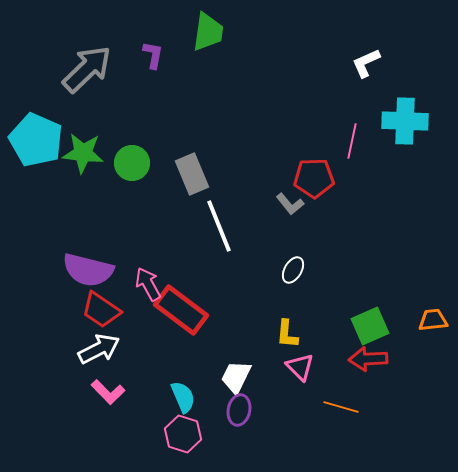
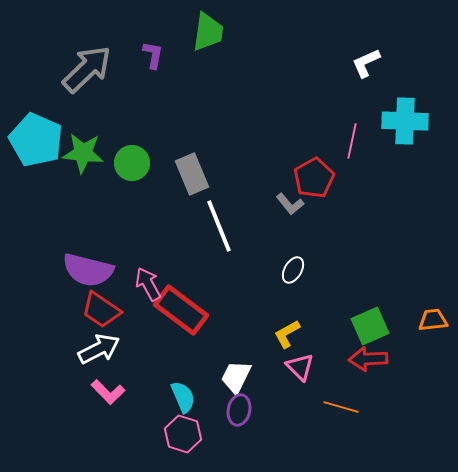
red pentagon: rotated 27 degrees counterclockwise
yellow L-shape: rotated 56 degrees clockwise
